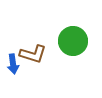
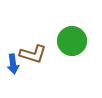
green circle: moved 1 px left
